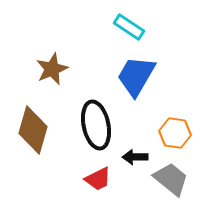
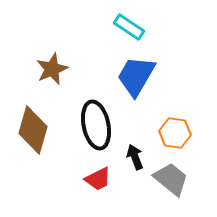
black arrow: rotated 70 degrees clockwise
